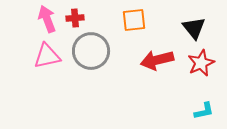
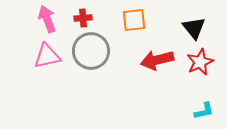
red cross: moved 8 px right
red star: moved 1 px left, 1 px up
